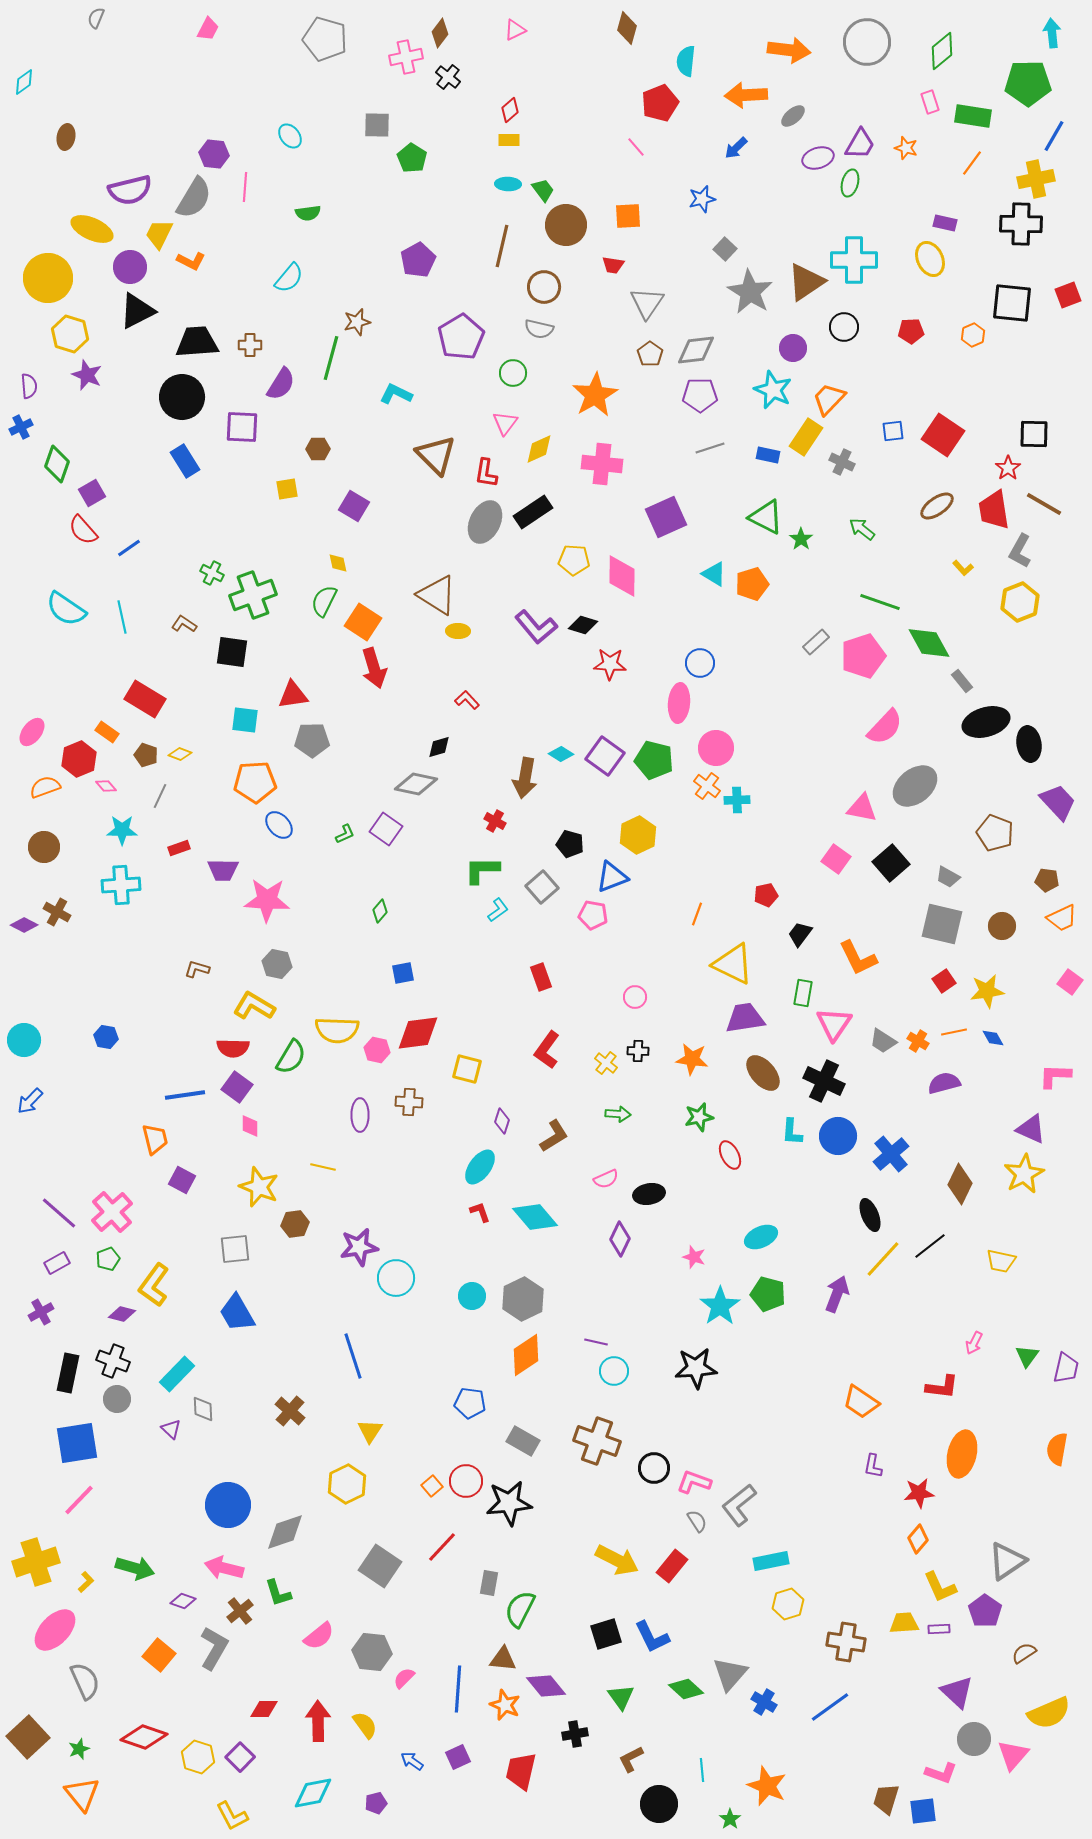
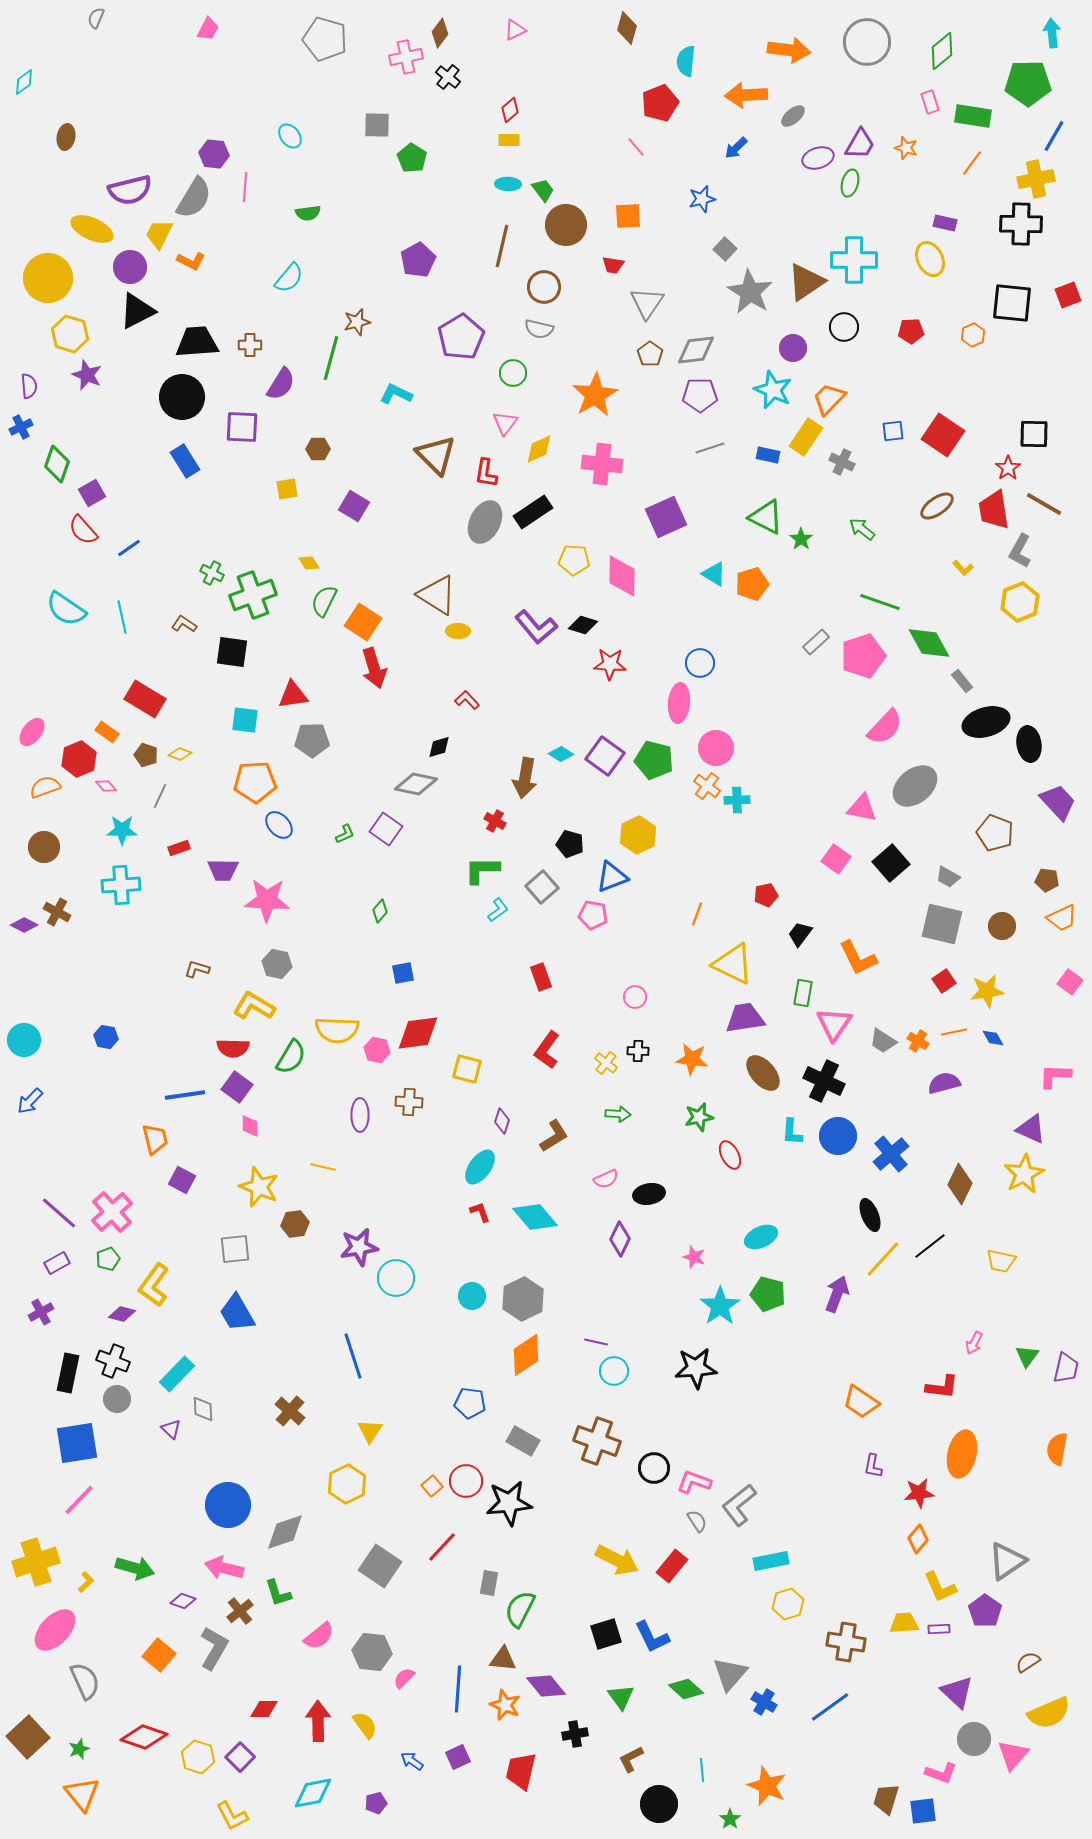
yellow diamond at (338, 563): moved 29 px left; rotated 20 degrees counterclockwise
brown semicircle at (1024, 1653): moved 4 px right, 9 px down
